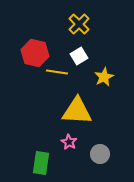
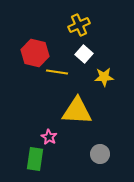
yellow cross: moved 1 px down; rotated 20 degrees clockwise
white square: moved 5 px right, 2 px up; rotated 18 degrees counterclockwise
yellow star: rotated 24 degrees clockwise
pink star: moved 20 px left, 5 px up
green rectangle: moved 6 px left, 4 px up
